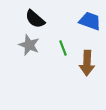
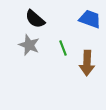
blue trapezoid: moved 2 px up
